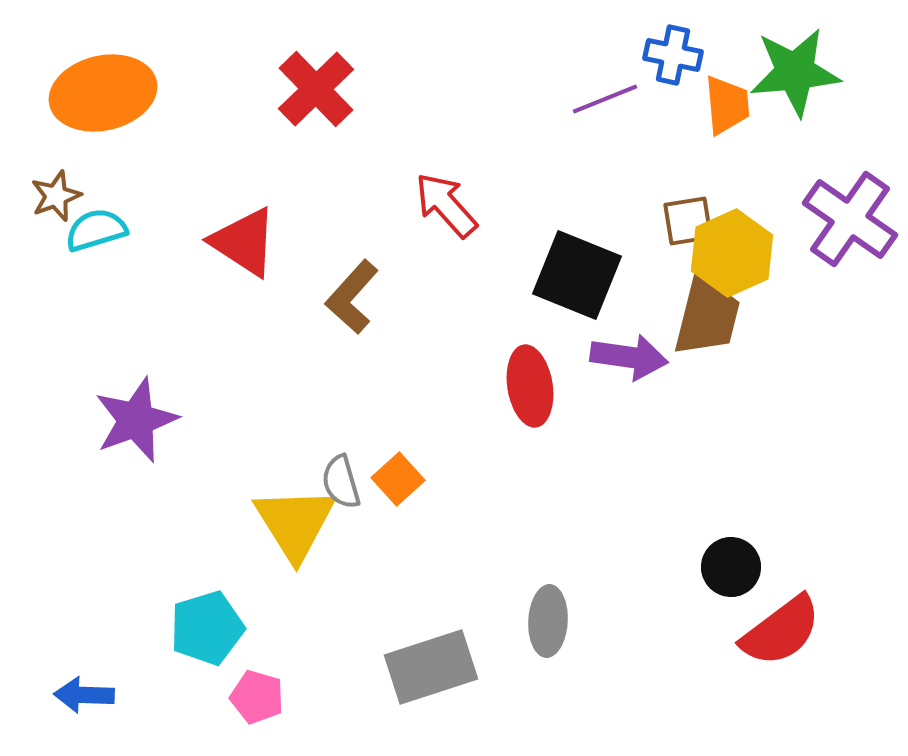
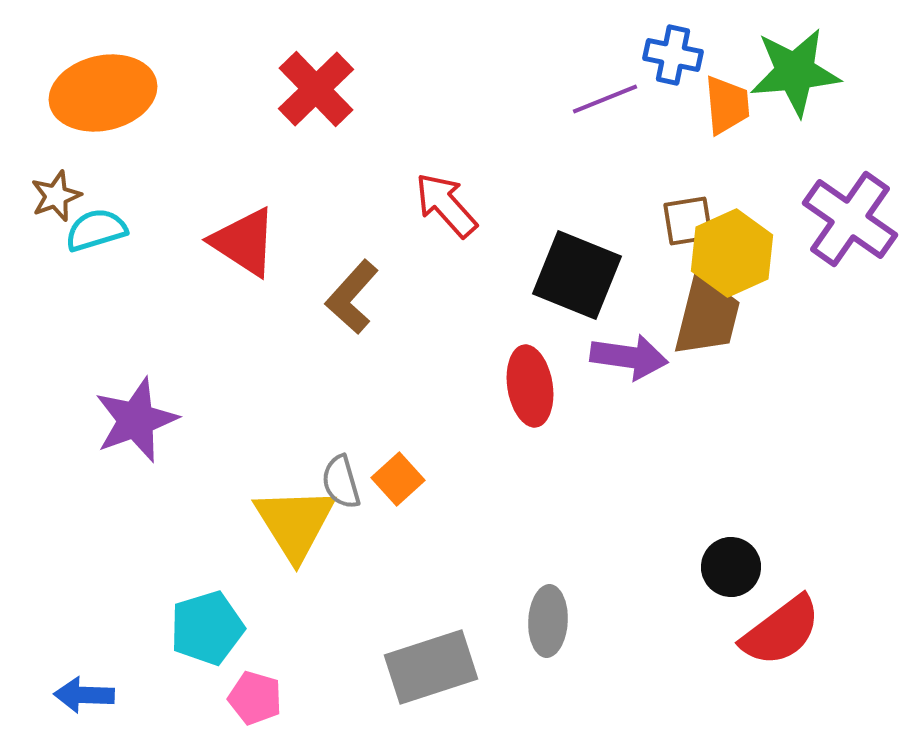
pink pentagon: moved 2 px left, 1 px down
